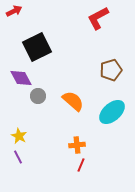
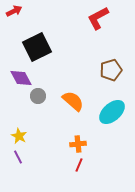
orange cross: moved 1 px right, 1 px up
red line: moved 2 px left
